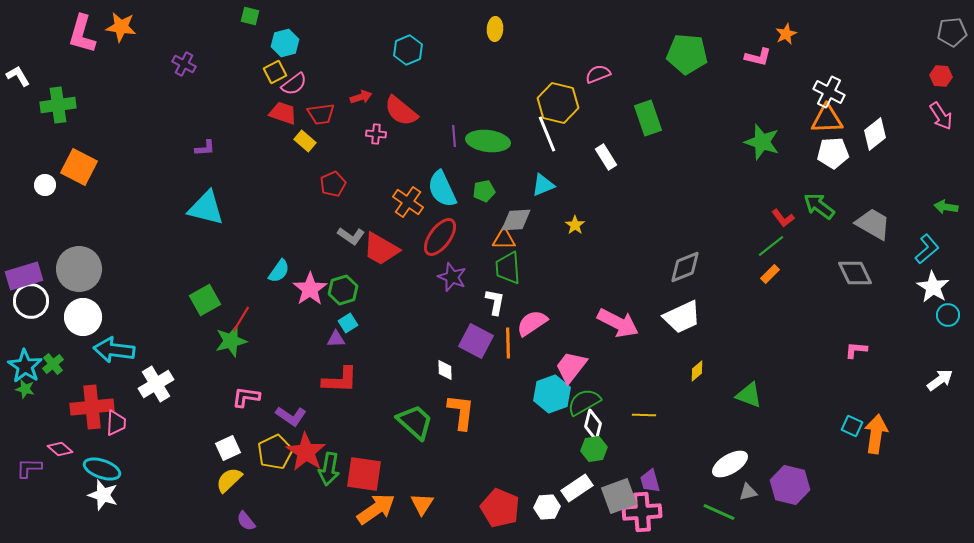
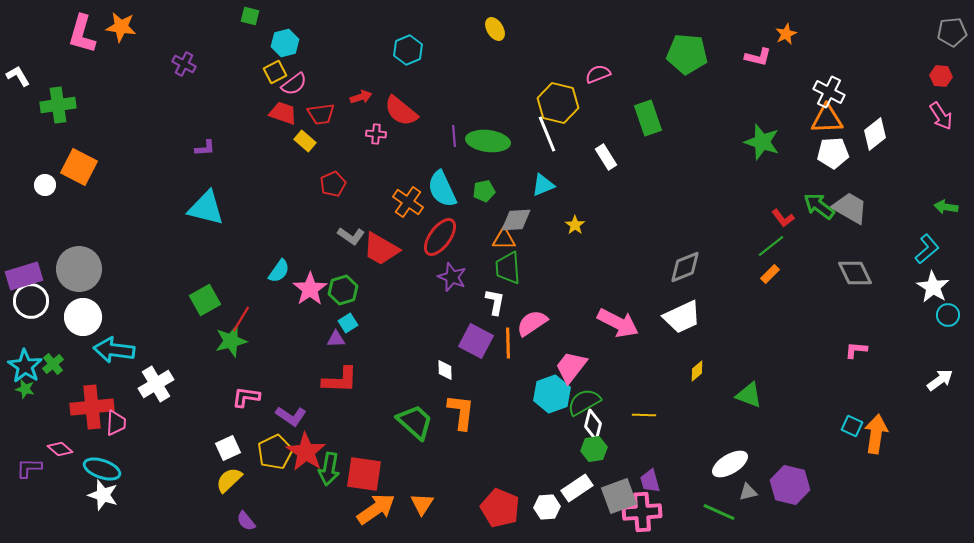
yellow ellipse at (495, 29): rotated 35 degrees counterclockwise
gray trapezoid at (873, 224): moved 23 px left, 16 px up
